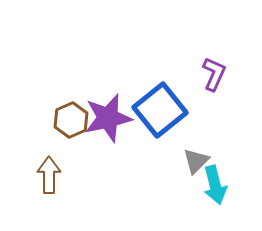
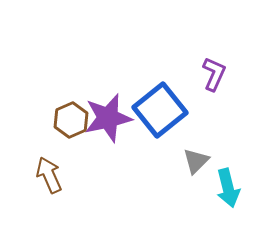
brown arrow: rotated 24 degrees counterclockwise
cyan arrow: moved 13 px right, 3 px down
